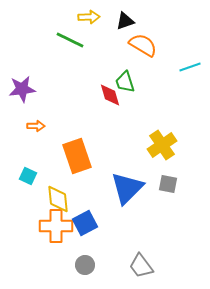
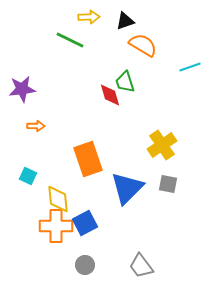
orange rectangle: moved 11 px right, 3 px down
